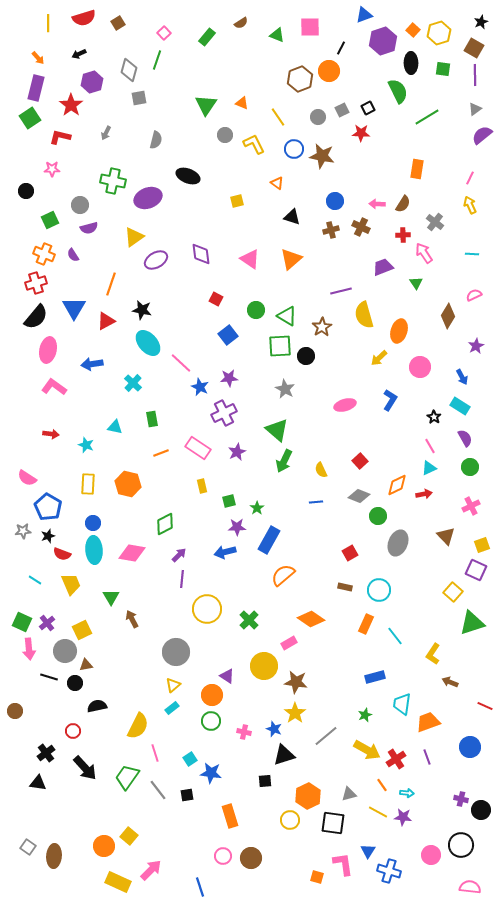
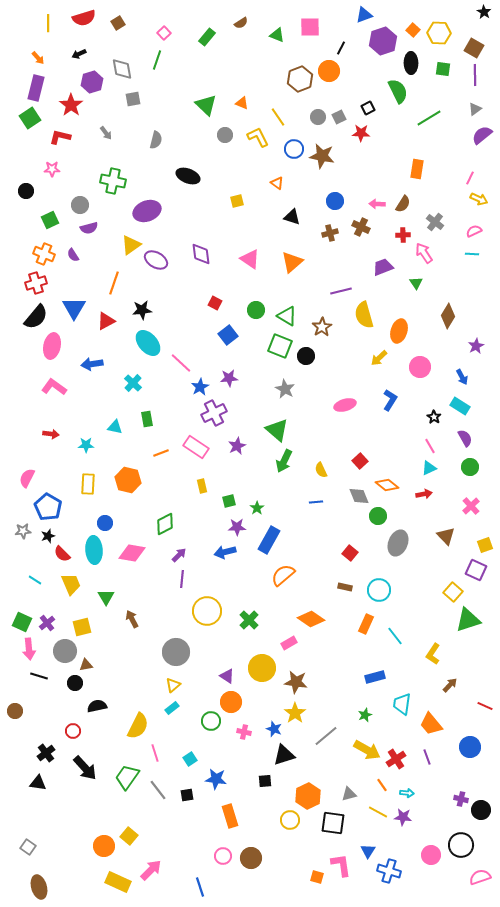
black star at (481, 22): moved 3 px right, 10 px up; rotated 16 degrees counterclockwise
yellow hexagon at (439, 33): rotated 20 degrees clockwise
gray diamond at (129, 70): moved 7 px left, 1 px up; rotated 25 degrees counterclockwise
gray square at (139, 98): moved 6 px left, 1 px down
green triangle at (206, 105): rotated 20 degrees counterclockwise
gray square at (342, 110): moved 3 px left, 7 px down
green line at (427, 117): moved 2 px right, 1 px down
gray arrow at (106, 133): rotated 64 degrees counterclockwise
yellow L-shape at (254, 144): moved 4 px right, 7 px up
purple ellipse at (148, 198): moved 1 px left, 13 px down
yellow arrow at (470, 205): moved 9 px right, 6 px up; rotated 138 degrees clockwise
brown cross at (331, 230): moved 1 px left, 3 px down
yellow triangle at (134, 237): moved 3 px left, 8 px down
orange triangle at (291, 259): moved 1 px right, 3 px down
purple ellipse at (156, 260): rotated 60 degrees clockwise
orange line at (111, 284): moved 3 px right, 1 px up
pink semicircle at (474, 295): moved 64 px up
red square at (216, 299): moved 1 px left, 4 px down
black star at (142, 310): rotated 18 degrees counterclockwise
green square at (280, 346): rotated 25 degrees clockwise
pink ellipse at (48, 350): moved 4 px right, 4 px up
blue star at (200, 387): rotated 18 degrees clockwise
purple cross at (224, 413): moved 10 px left
green rectangle at (152, 419): moved 5 px left
cyan star at (86, 445): rotated 21 degrees counterclockwise
pink rectangle at (198, 448): moved 2 px left, 1 px up
purple star at (237, 452): moved 6 px up
pink semicircle at (27, 478): rotated 84 degrees clockwise
orange hexagon at (128, 484): moved 4 px up
orange diamond at (397, 485): moved 10 px left; rotated 65 degrees clockwise
gray diamond at (359, 496): rotated 45 degrees clockwise
pink cross at (471, 506): rotated 18 degrees counterclockwise
blue circle at (93, 523): moved 12 px right
yellow square at (482, 545): moved 3 px right
red square at (350, 553): rotated 21 degrees counterclockwise
red semicircle at (62, 554): rotated 24 degrees clockwise
green triangle at (111, 597): moved 5 px left
yellow circle at (207, 609): moved 2 px down
green triangle at (472, 623): moved 4 px left, 3 px up
yellow square at (82, 630): moved 3 px up; rotated 12 degrees clockwise
yellow circle at (264, 666): moved 2 px left, 2 px down
black line at (49, 677): moved 10 px left, 1 px up
brown arrow at (450, 682): moved 3 px down; rotated 112 degrees clockwise
orange circle at (212, 695): moved 19 px right, 7 px down
orange trapezoid at (428, 722): moved 3 px right, 2 px down; rotated 110 degrees counterclockwise
blue star at (211, 773): moved 5 px right, 6 px down
brown ellipse at (54, 856): moved 15 px left, 31 px down; rotated 20 degrees counterclockwise
pink L-shape at (343, 864): moved 2 px left, 1 px down
pink semicircle at (470, 887): moved 10 px right, 10 px up; rotated 25 degrees counterclockwise
